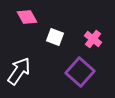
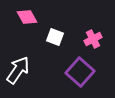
pink cross: rotated 24 degrees clockwise
white arrow: moved 1 px left, 1 px up
